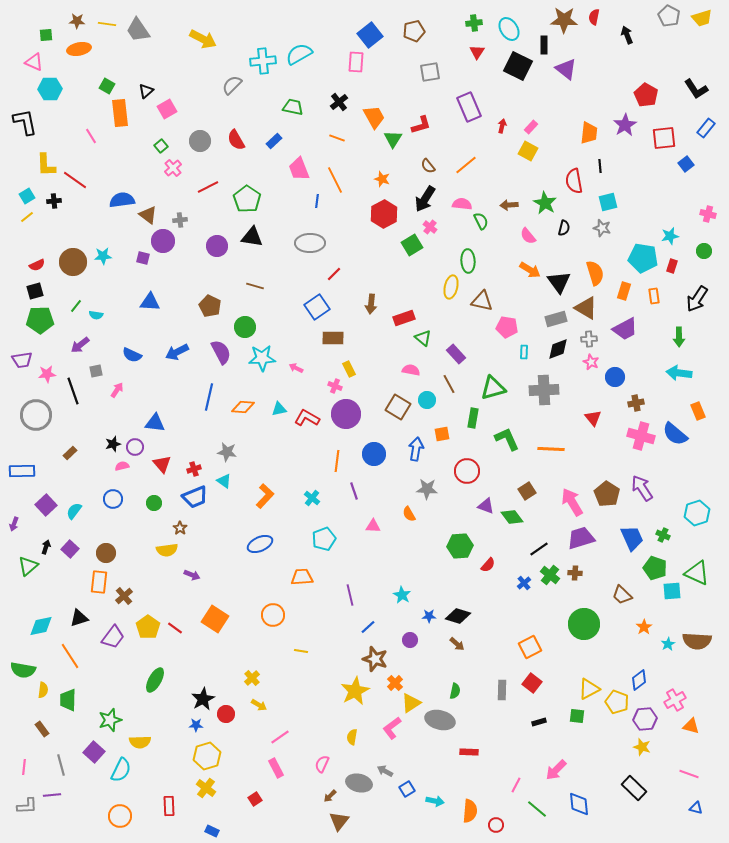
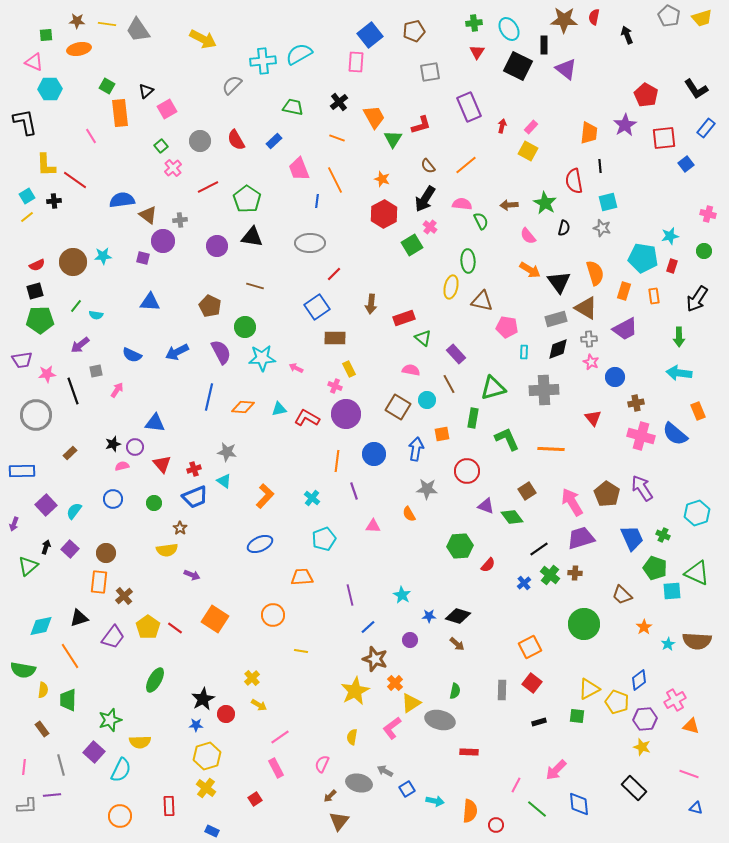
brown rectangle at (333, 338): moved 2 px right
